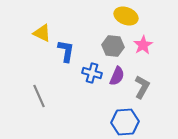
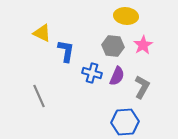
yellow ellipse: rotated 15 degrees counterclockwise
